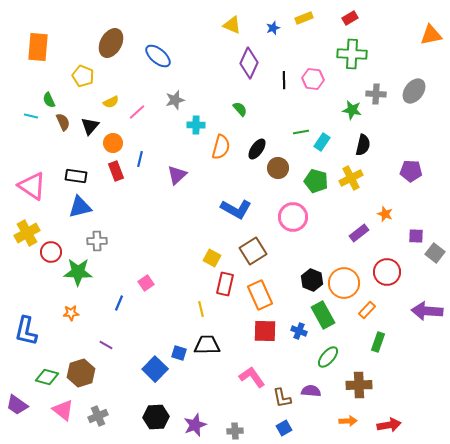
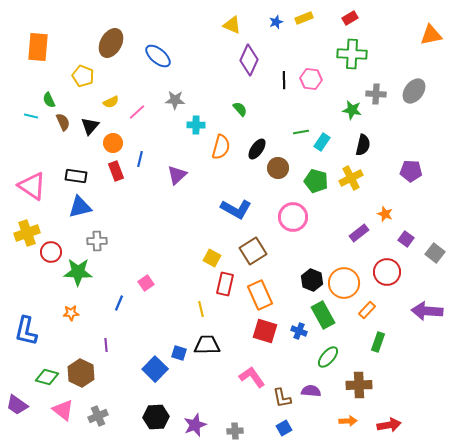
blue star at (273, 28): moved 3 px right, 6 px up
purple diamond at (249, 63): moved 3 px up
pink hexagon at (313, 79): moved 2 px left
gray star at (175, 100): rotated 18 degrees clockwise
yellow cross at (27, 233): rotated 10 degrees clockwise
purple square at (416, 236): moved 10 px left, 3 px down; rotated 35 degrees clockwise
red square at (265, 331): rotated 15 degrees clockwise
purple line at (106, 345): rotated 56 degrees clockwise
brown hexagon at (81, 373): rotated 16 degrees counterclockwise
